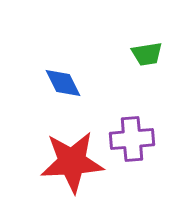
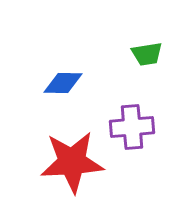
blue diamond: rotated 63 degrees counterclockwise
purple cross: moved 12 px up
